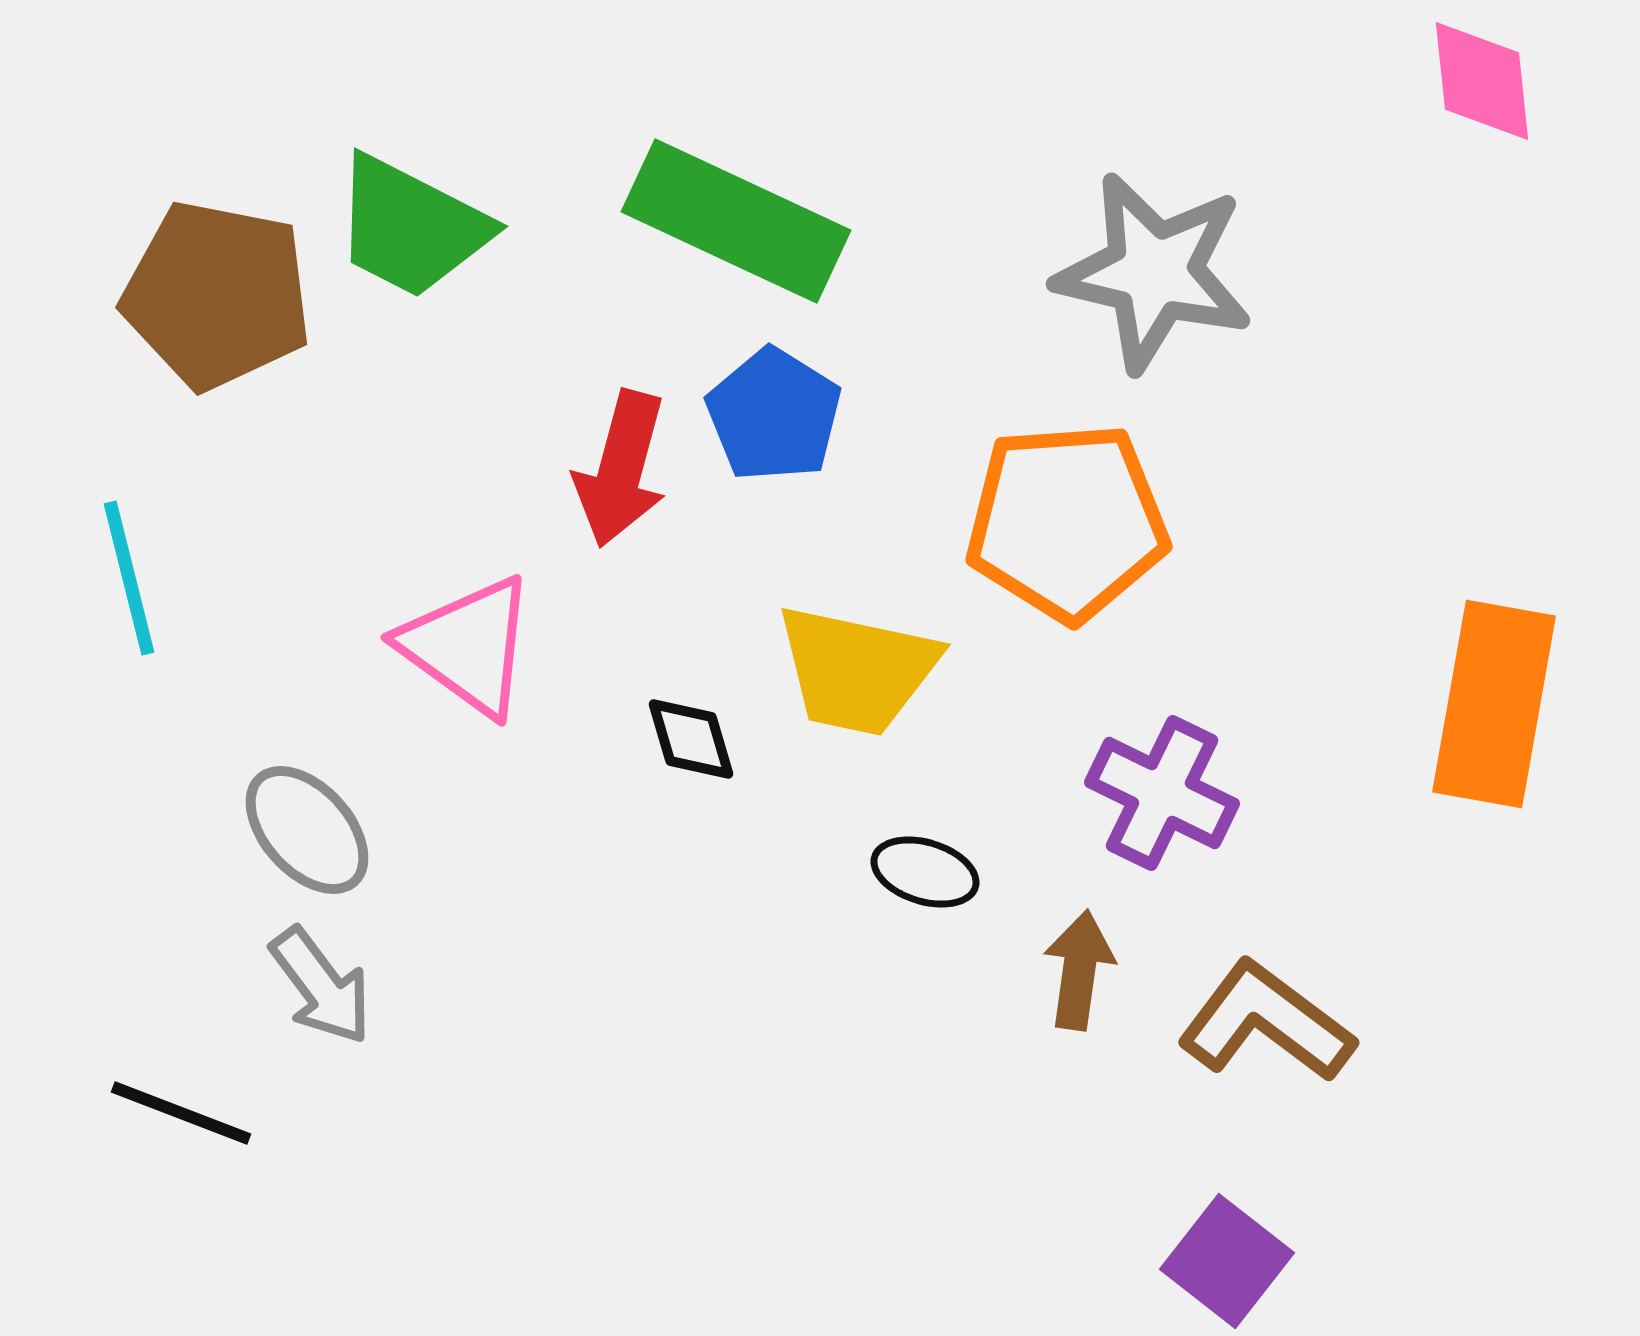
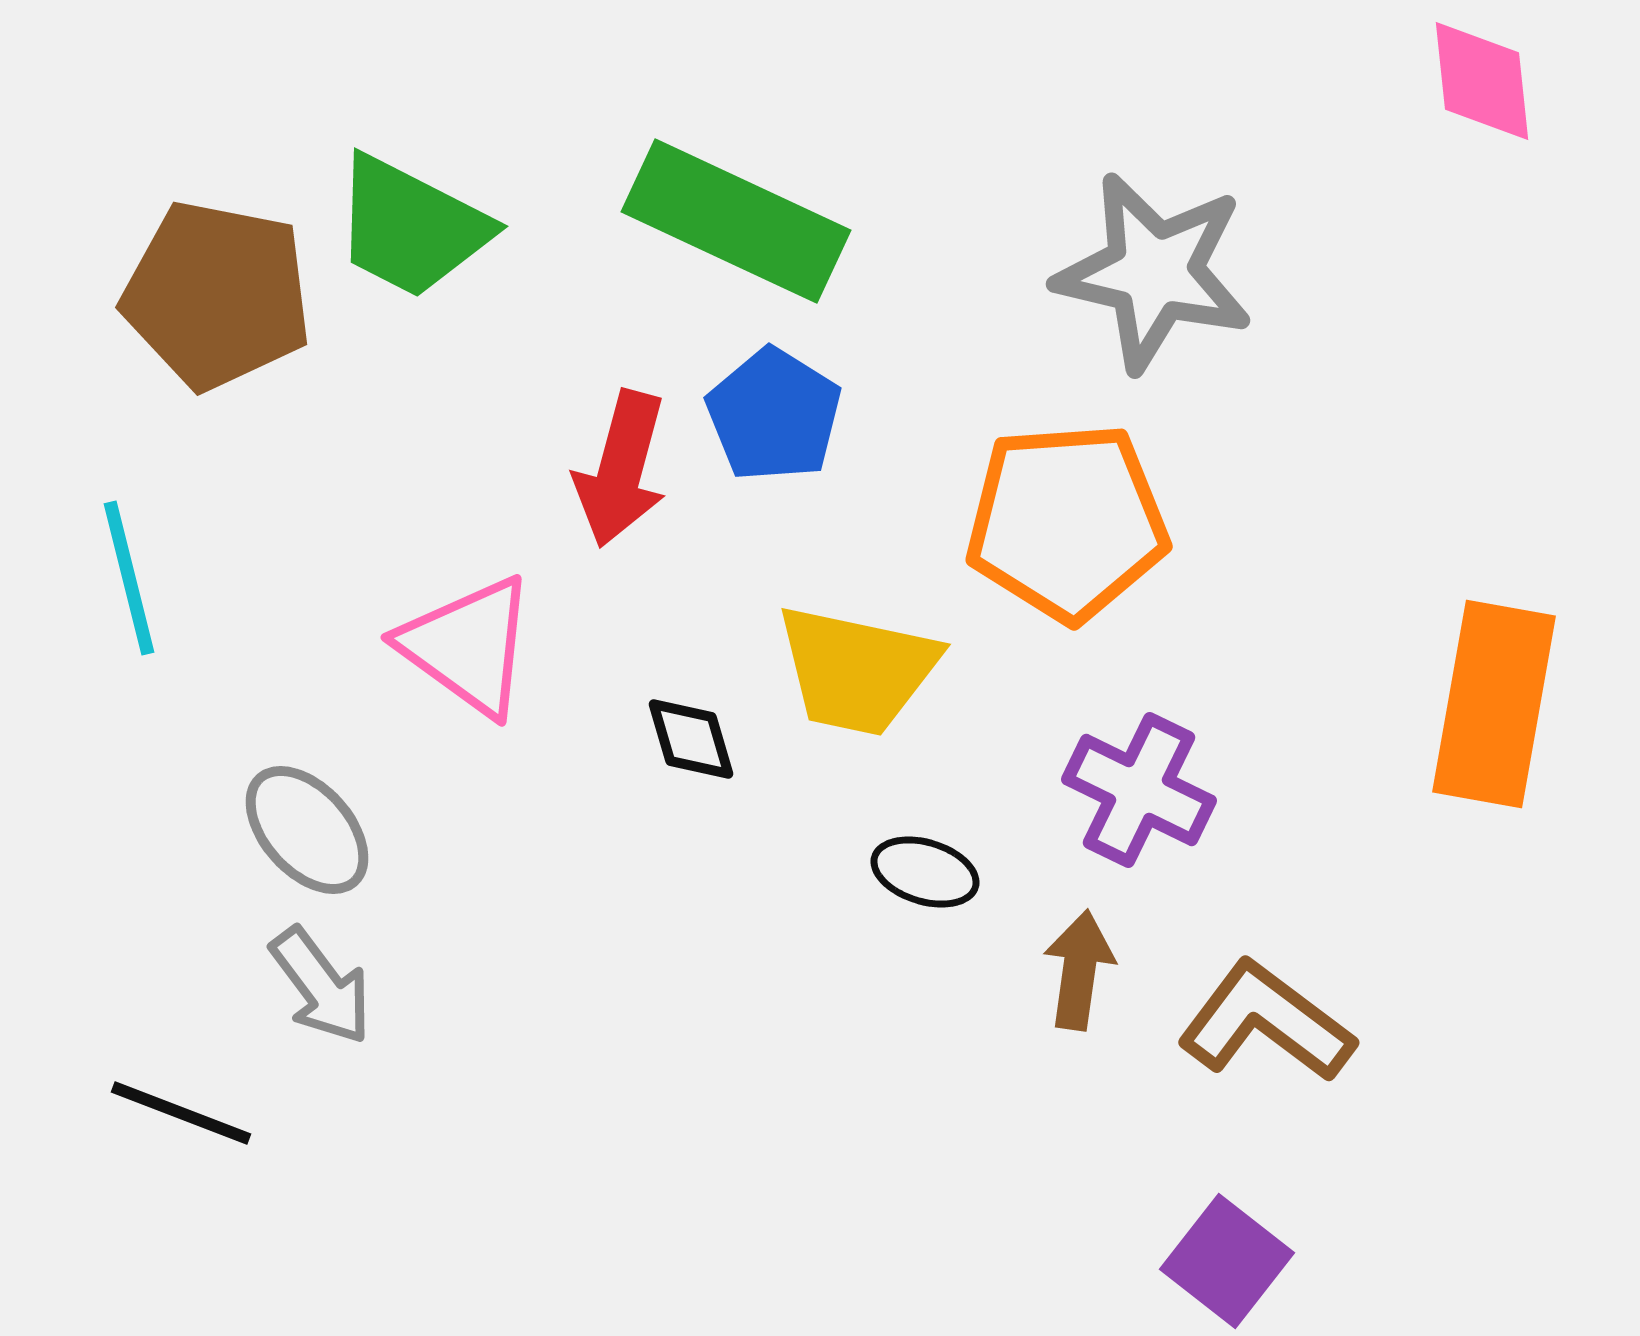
purple cross: moved 23 px left, 3 px up
